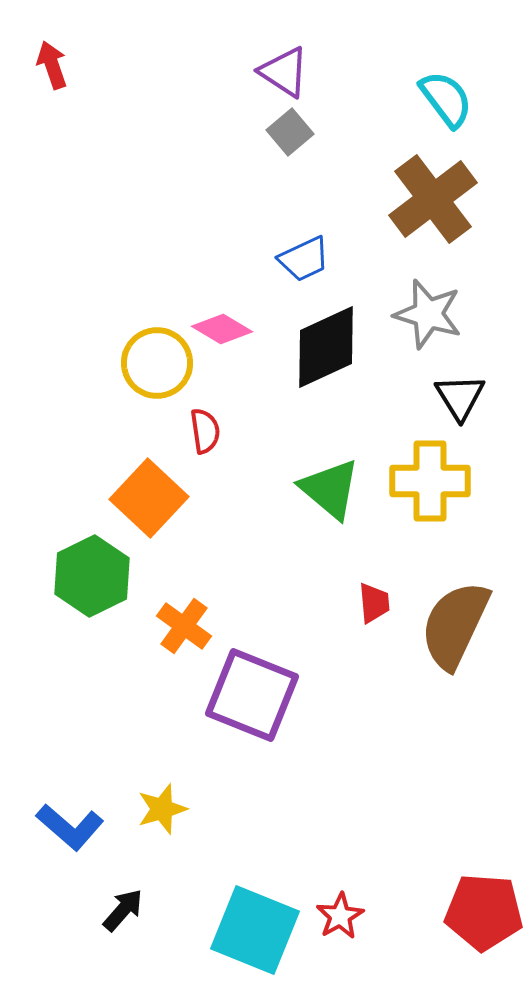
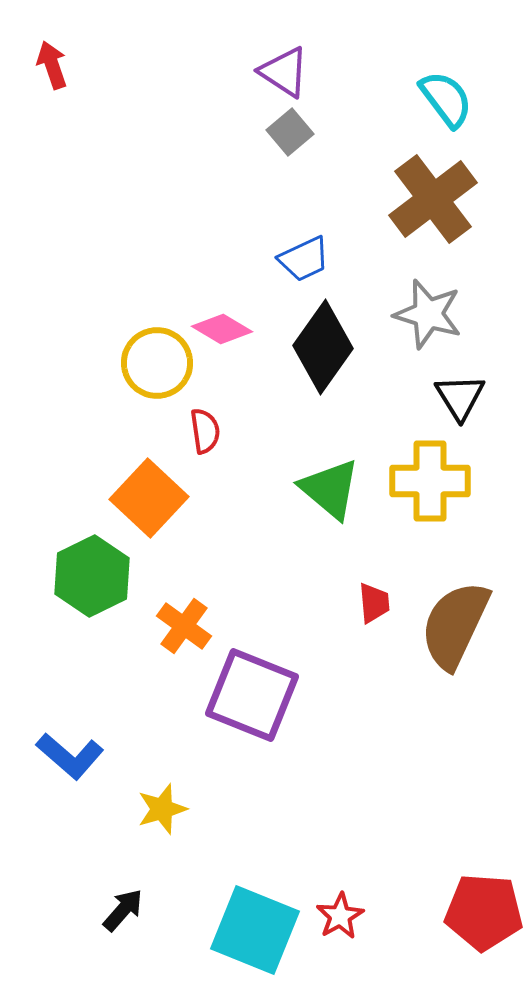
black diamond: moved 3 px left; rotated 30 degrees counterclockwise
blue L-shape: moved 71 px up
